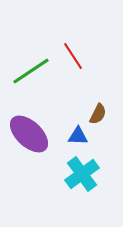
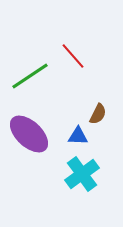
red line: rotated 8 degrees counterclockwise
green line: moved 1 px left, 5 px down
